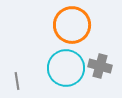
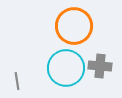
orange circle: moved 2 px right, 1 px down
gray cross: rotated 10 degrees counterclockwise
